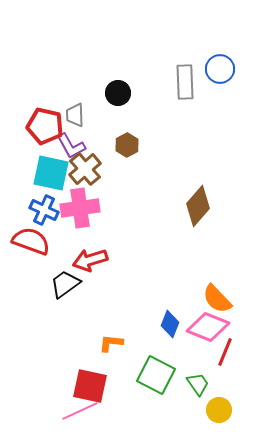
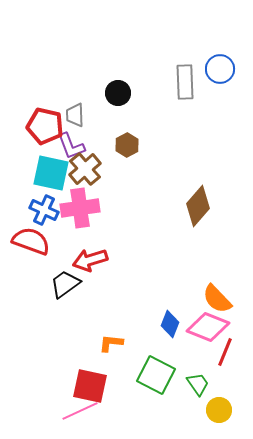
purple L-shape: rotated 8 degrees clockwise
